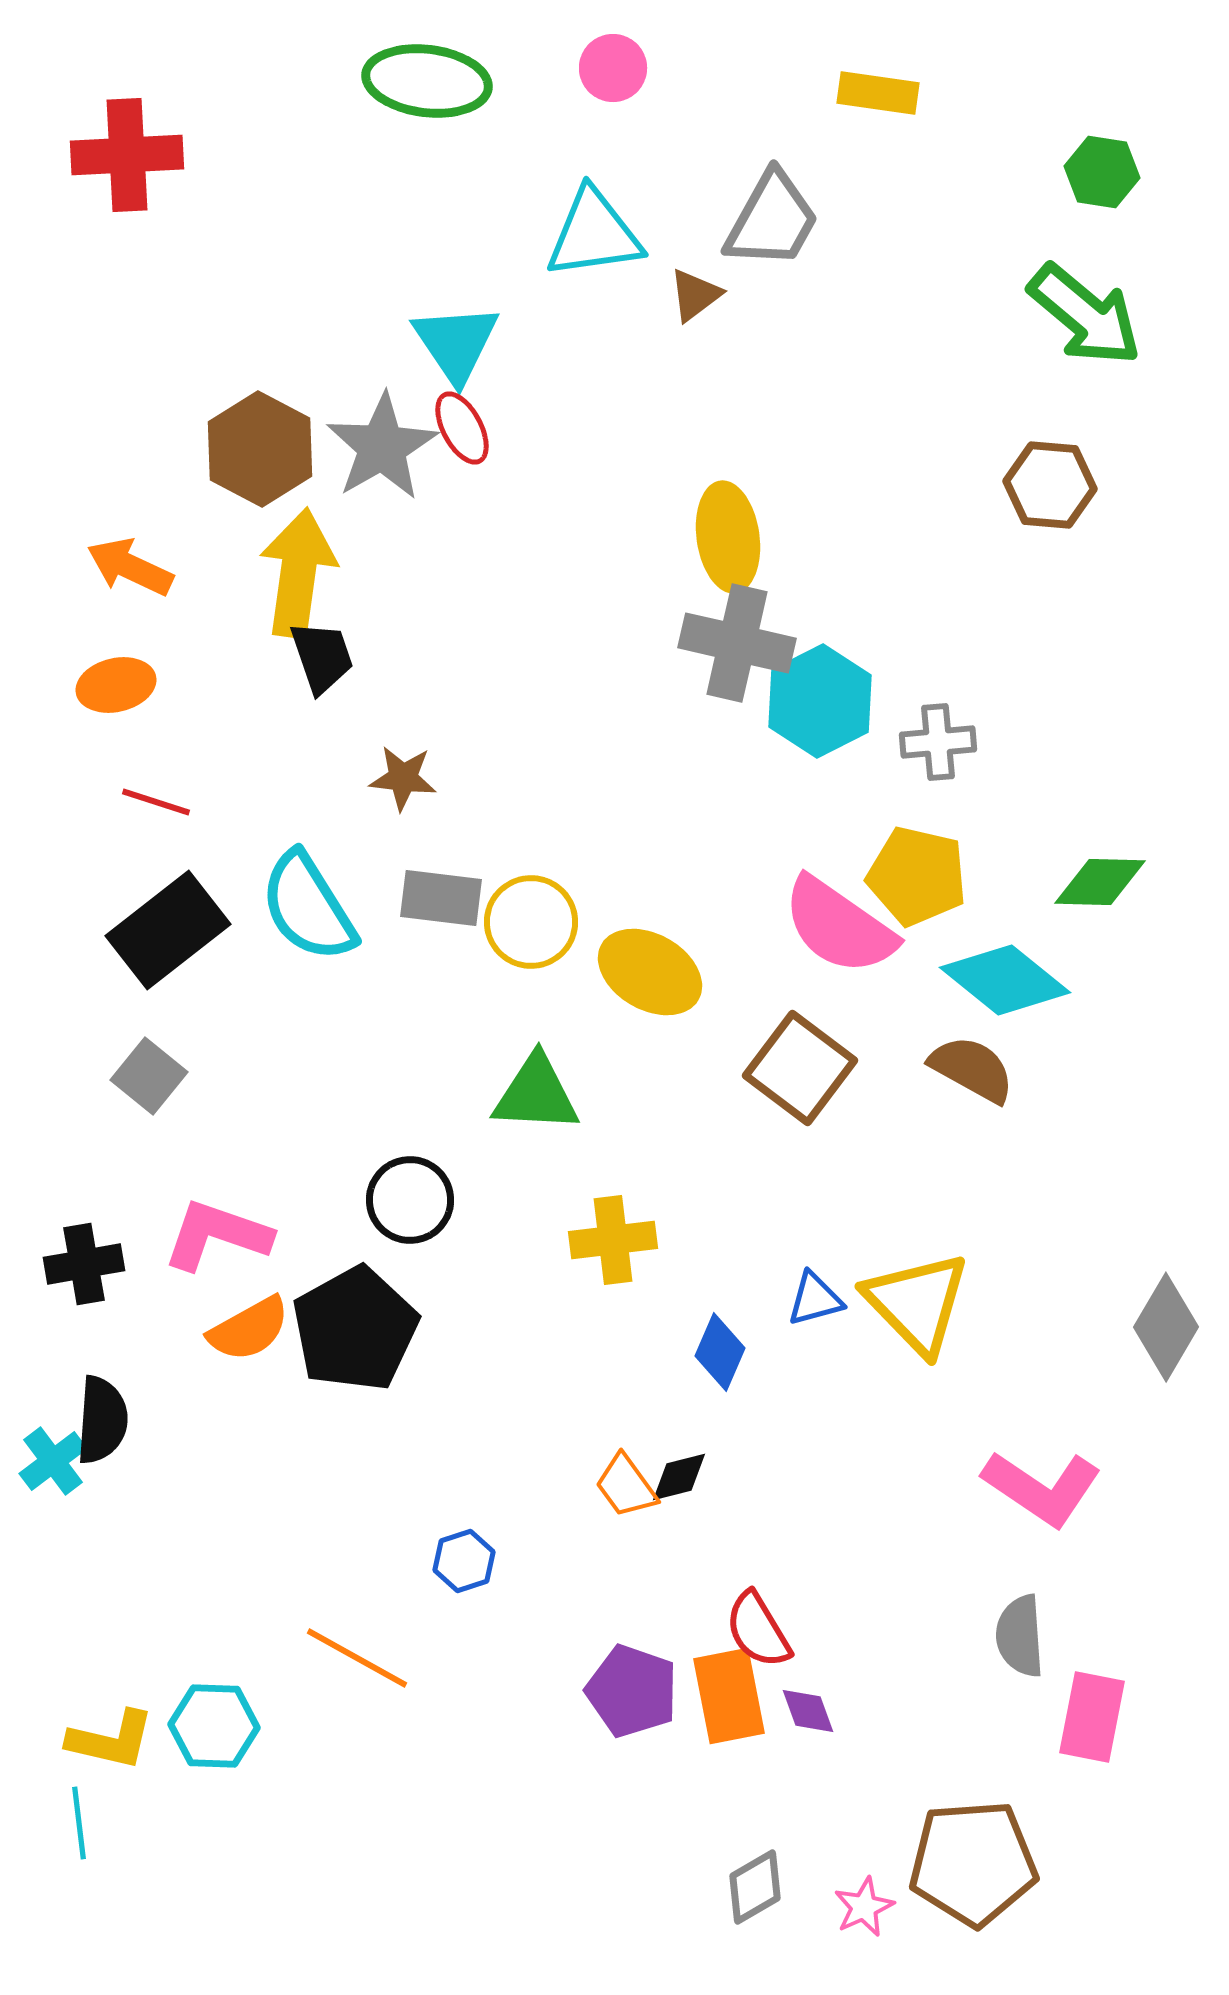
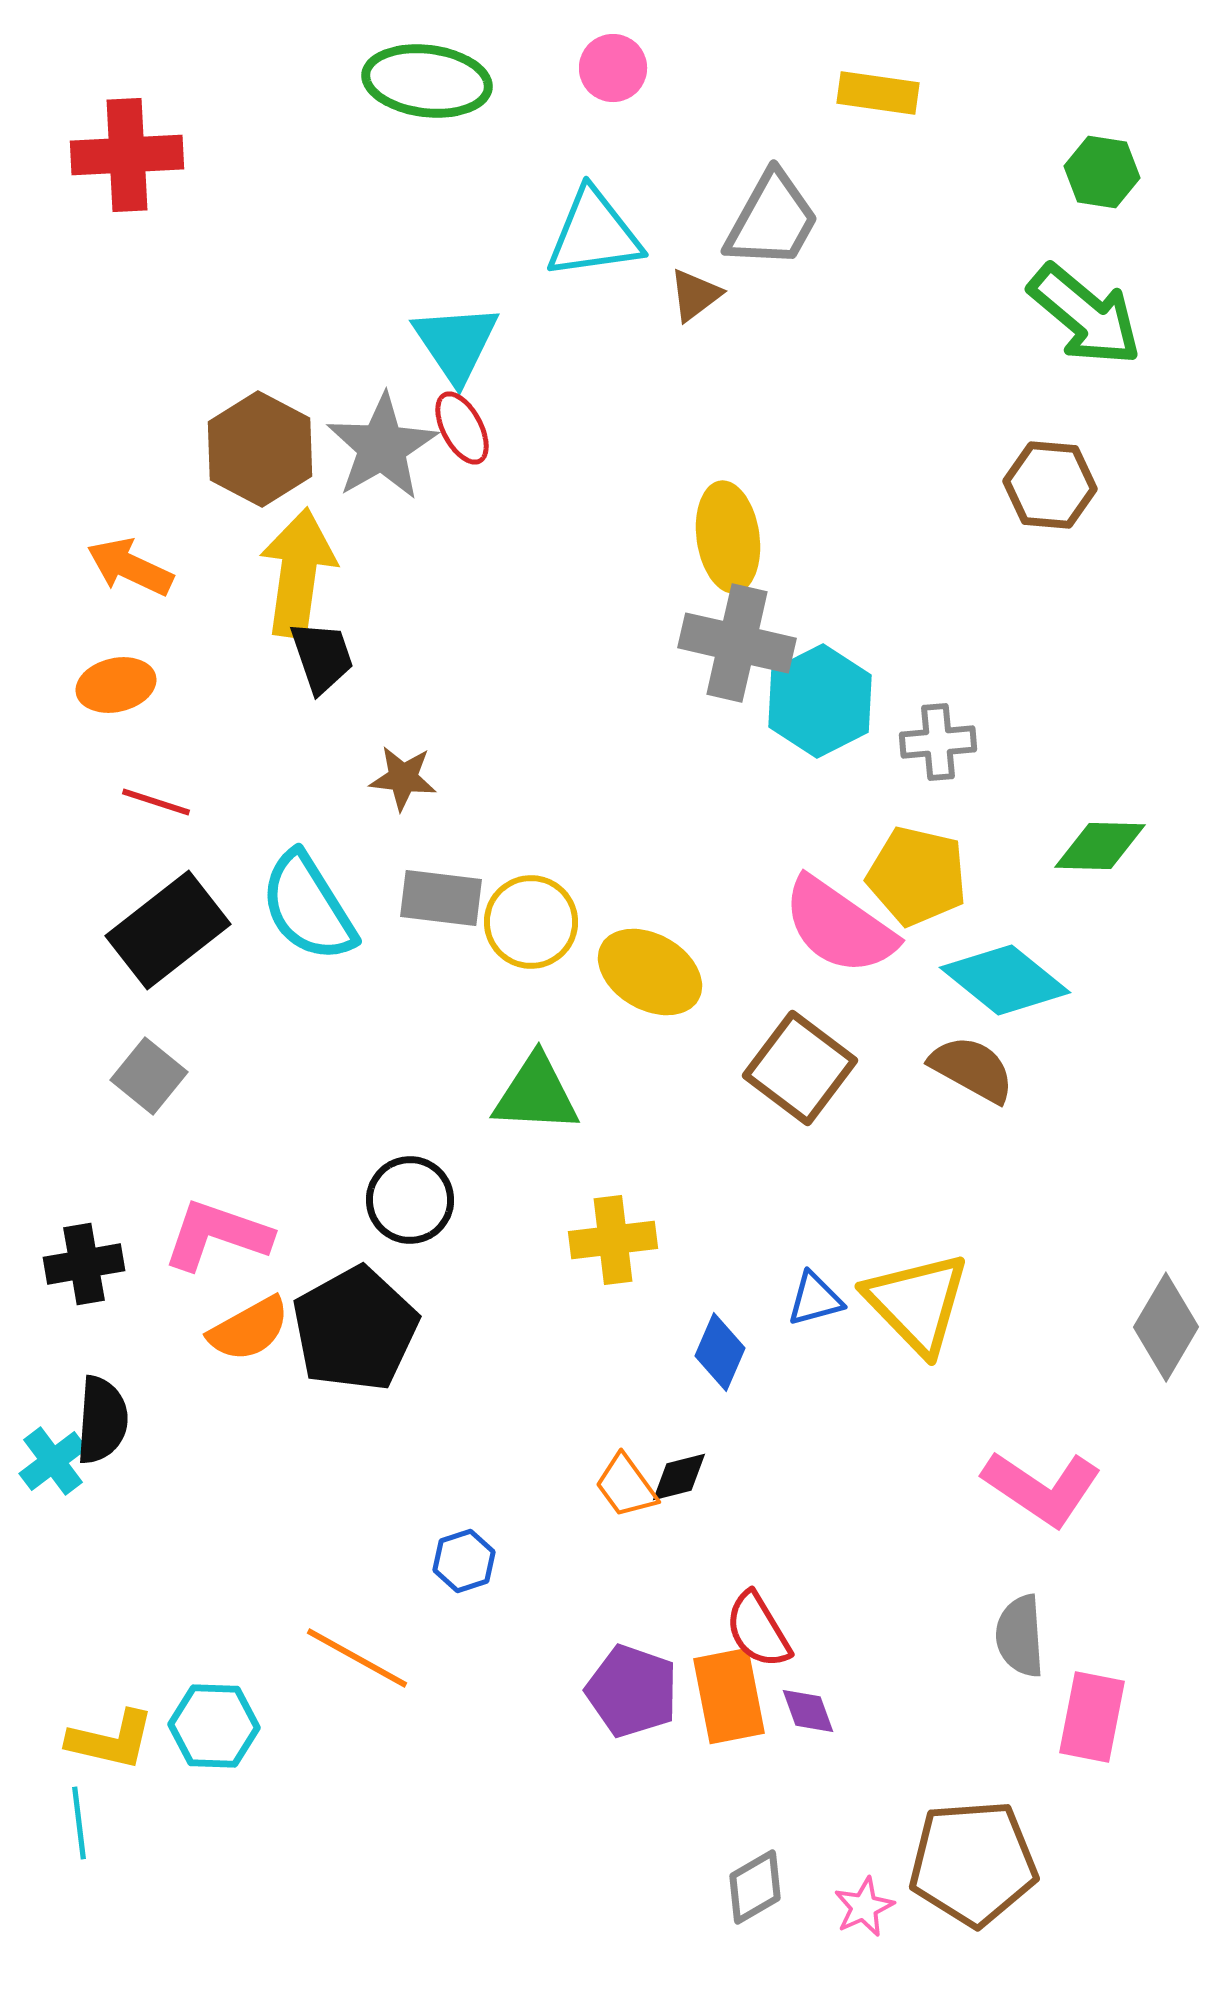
green diamond at (1100, 882): moved 36 px up
